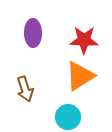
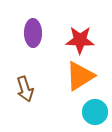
red star: moved 4 px left
cyan circle: moved 27 px right, 5 px up
